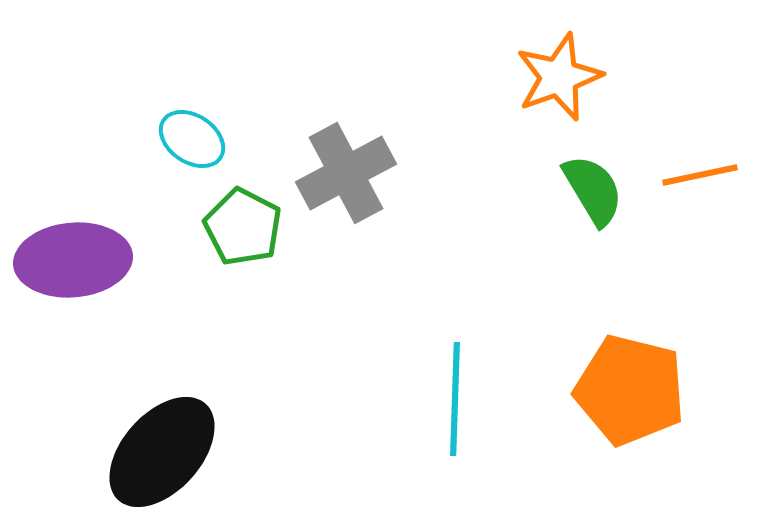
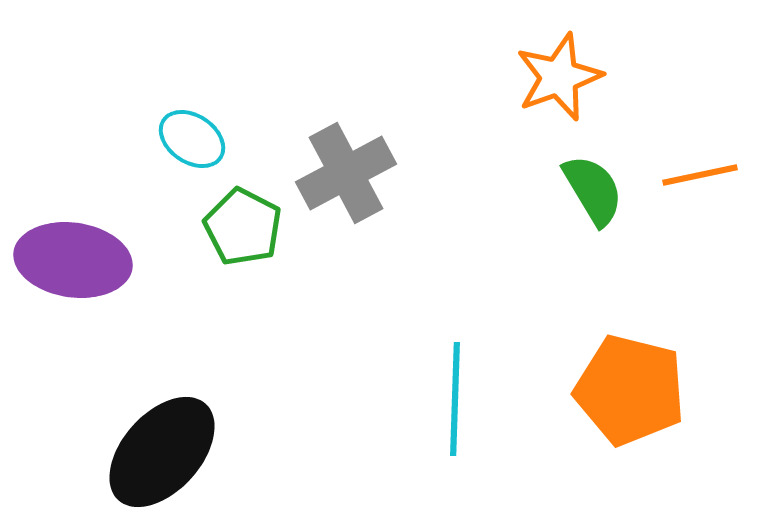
purple ellipse: rotated 13 degrees clockwise
